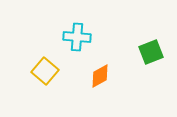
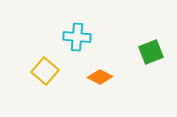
orange diamond: moved 1 px down; rotated 55 degrees clockwise
